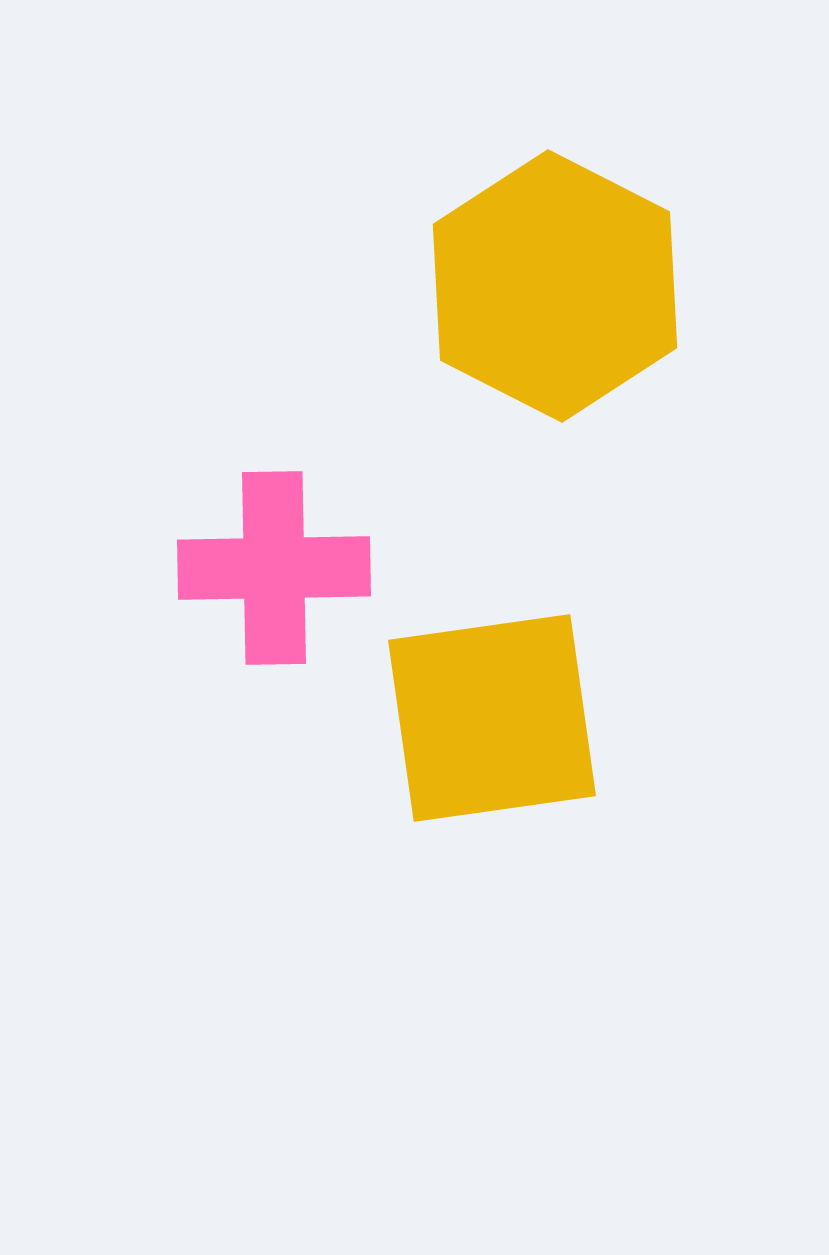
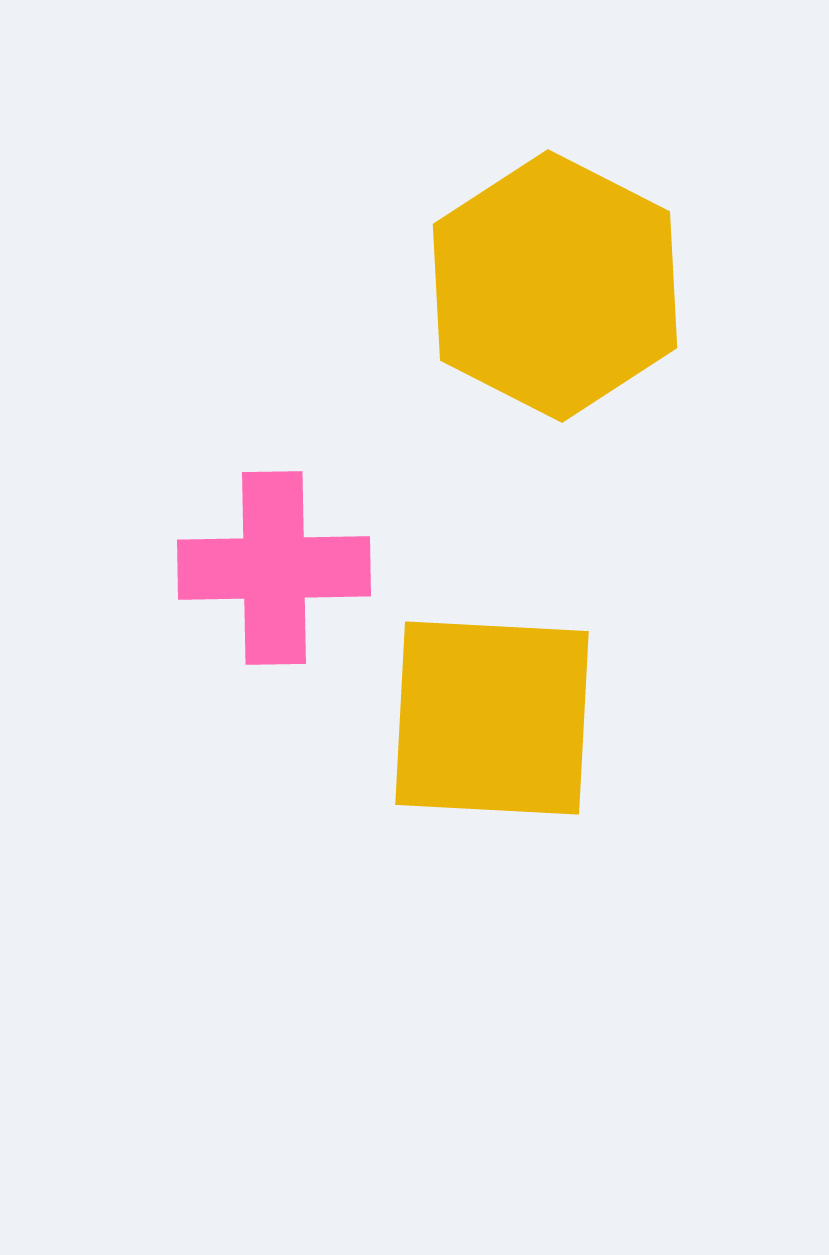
yellow square: rotated 11 degrees clockwise
